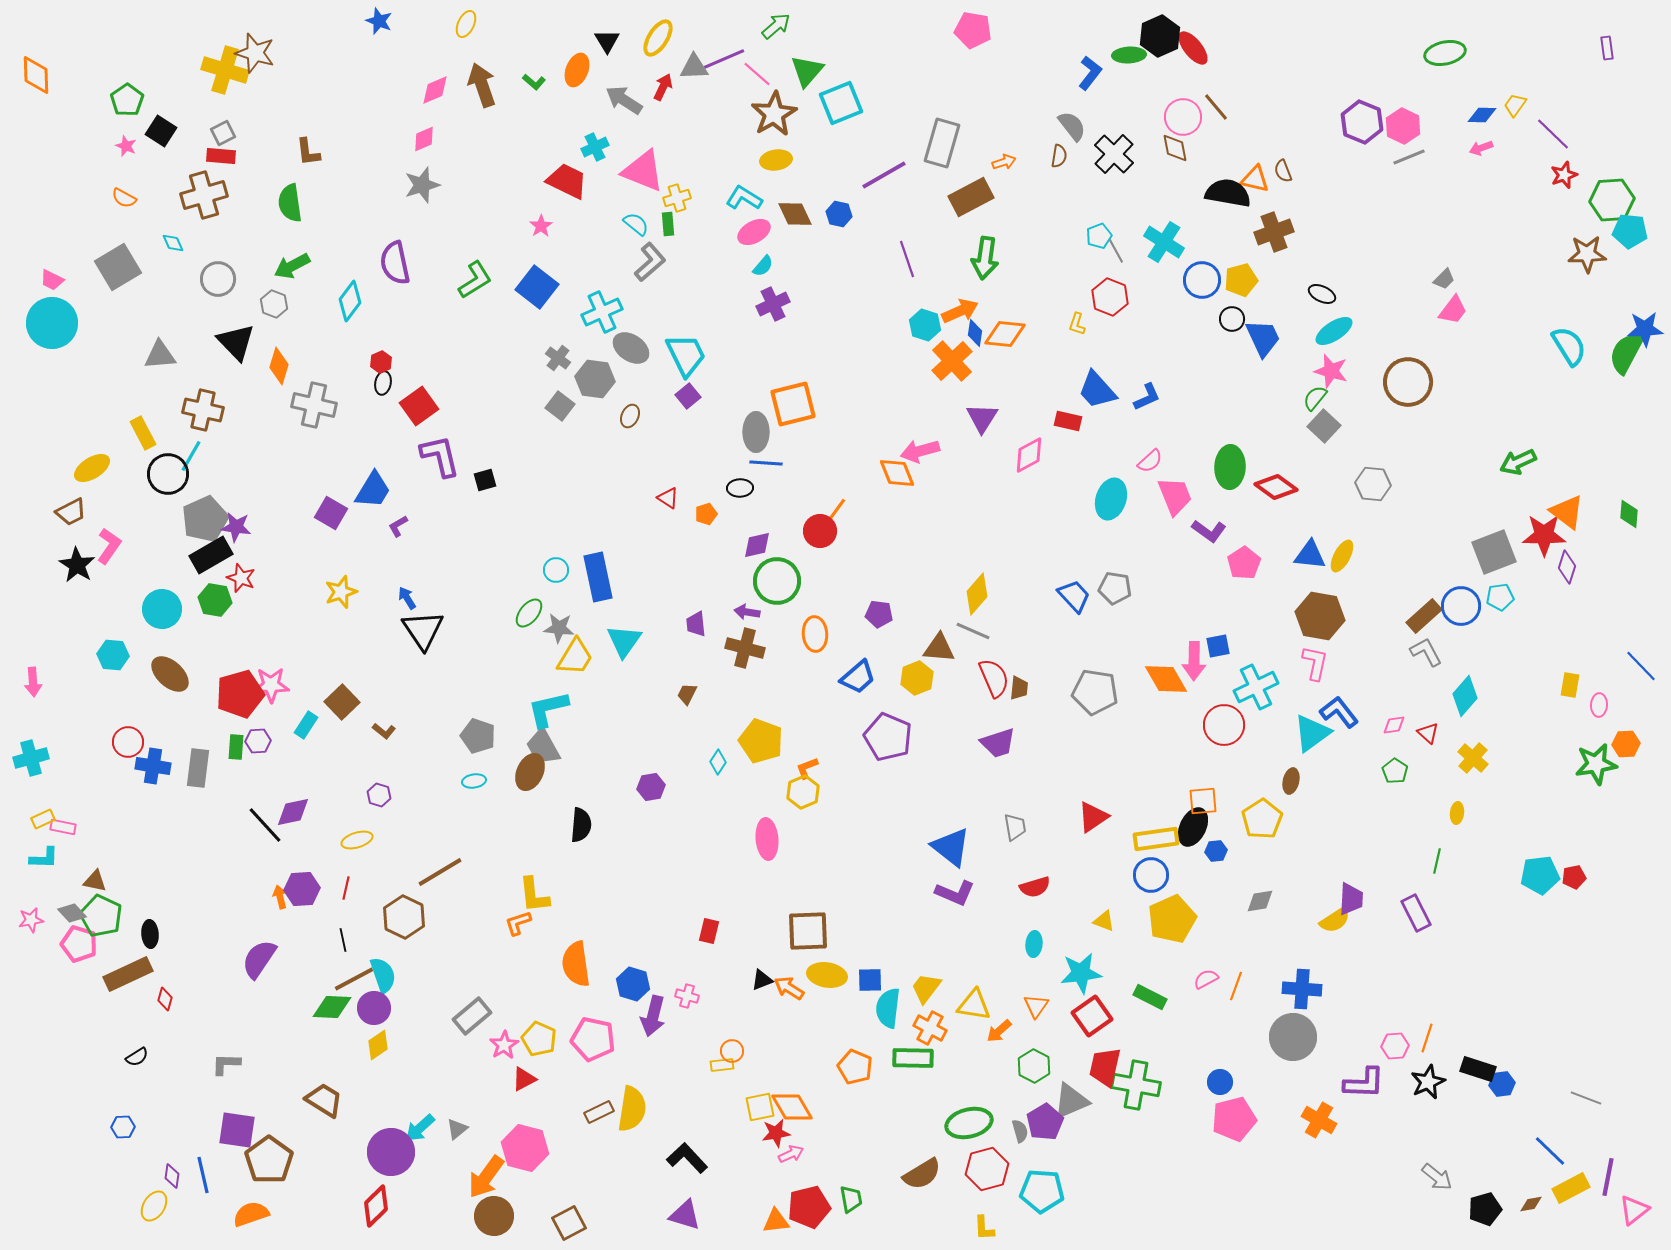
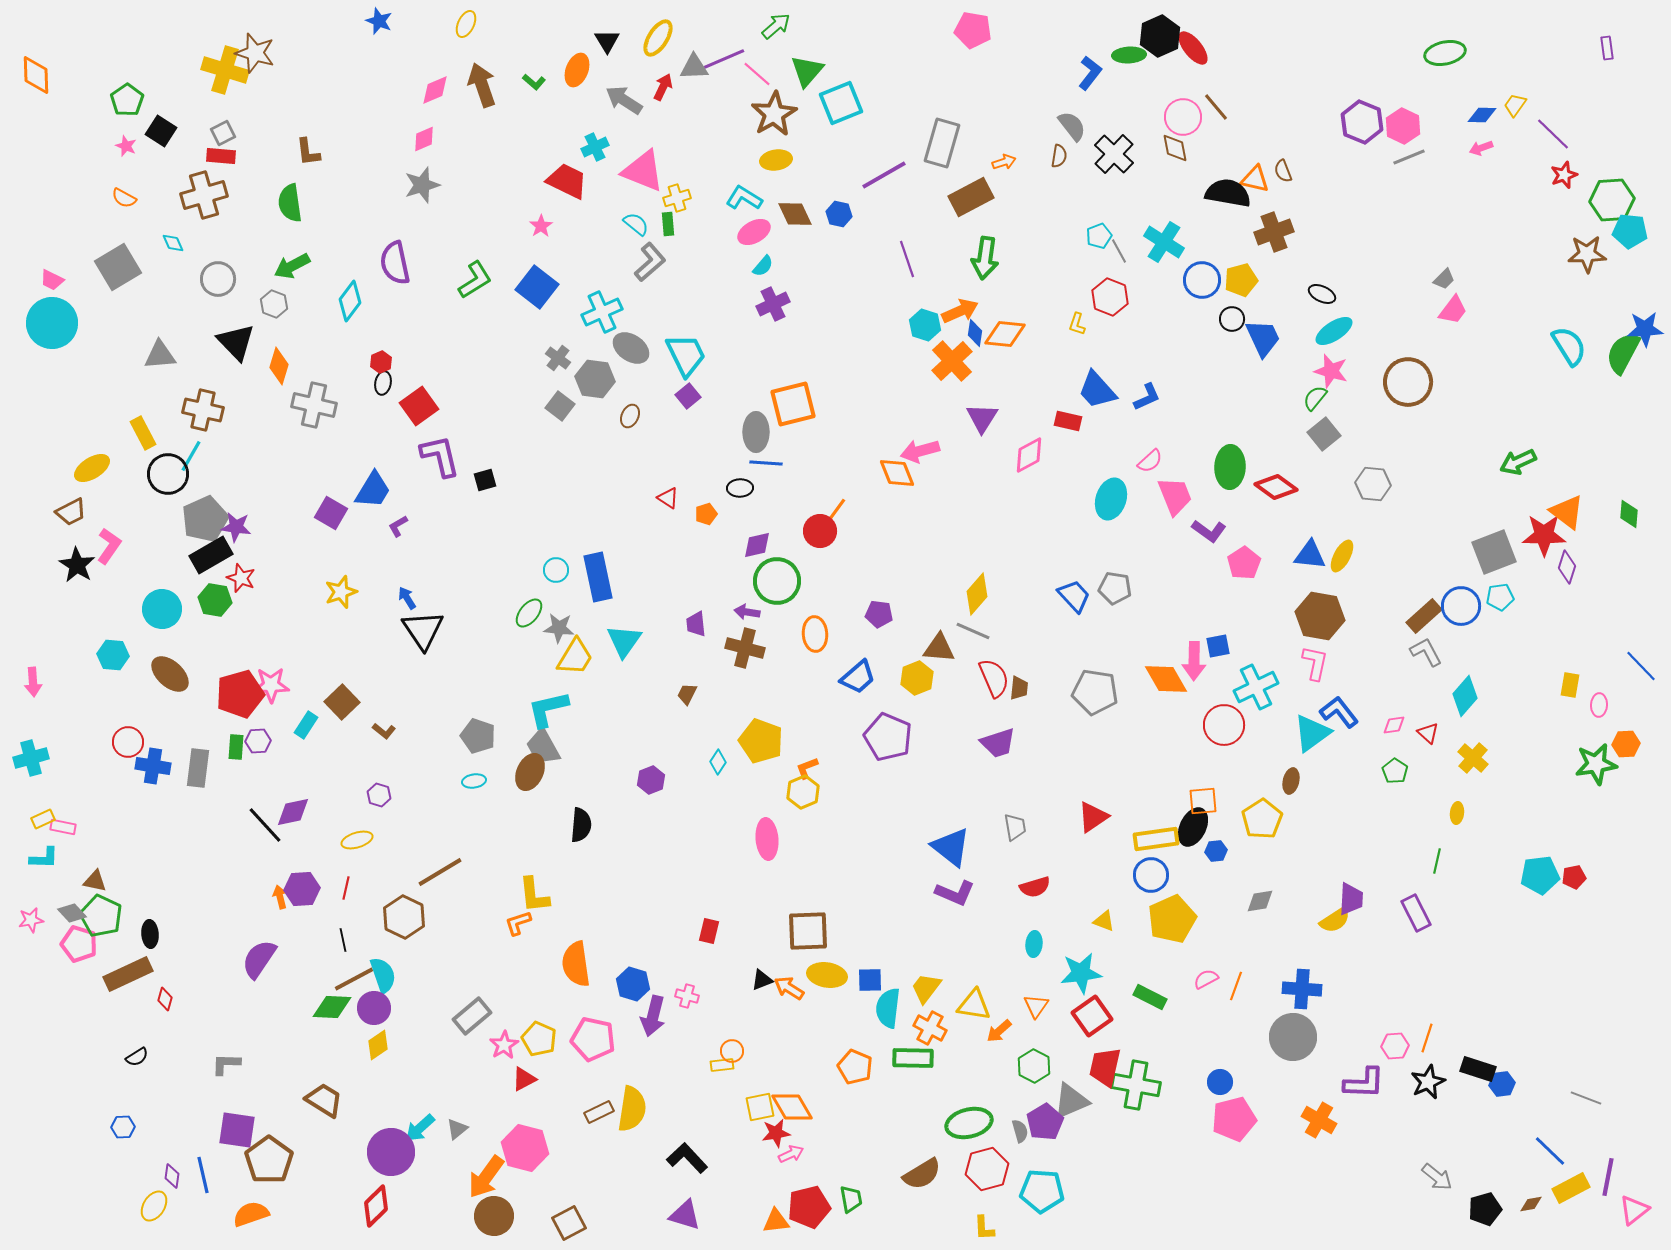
gray line at (1116, 251): moved 3 px right
green semicircle at (1626, 353): moved 3 px left
gray square at (1324, 426): moved 8 px down; rotated 8 degrees clockwise
purple hexagon at (651, 787): moved 7 px up; rotated 12 degrees counterclockwise
